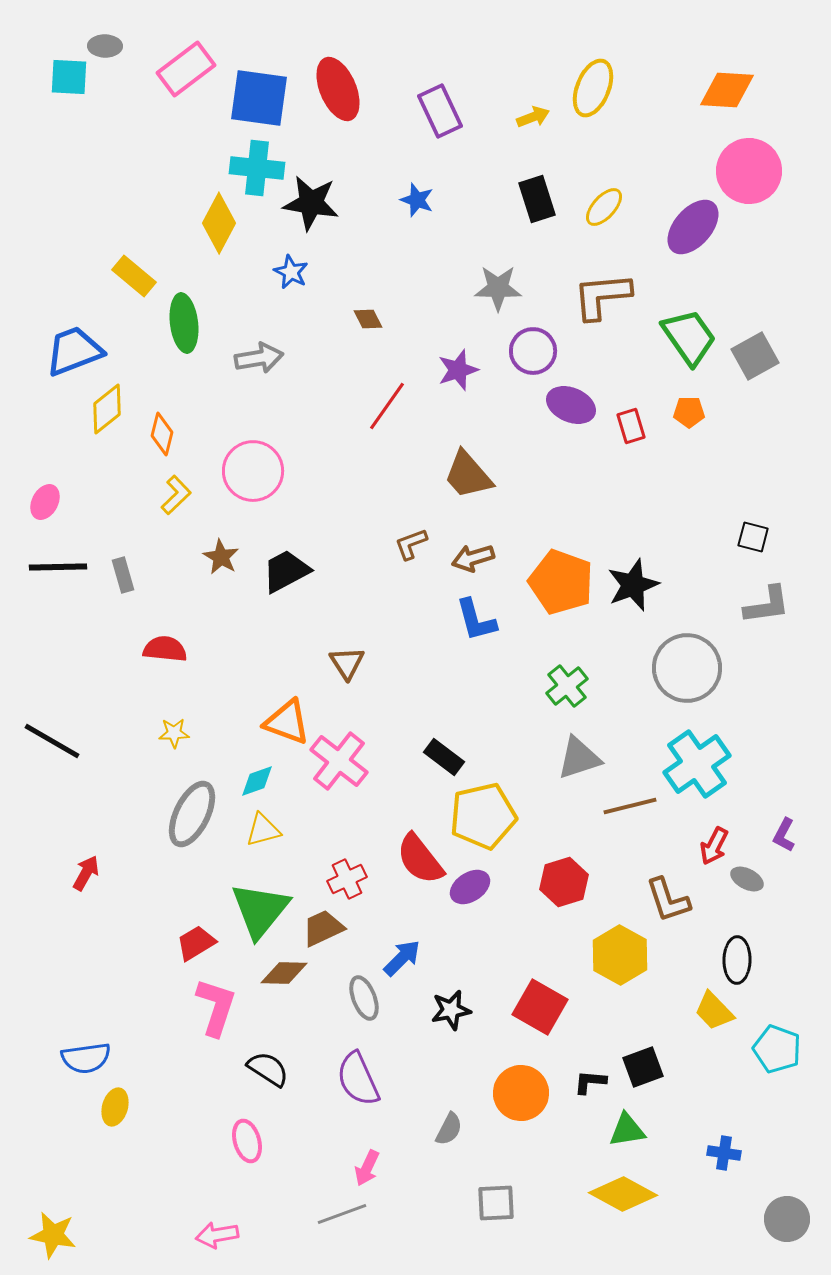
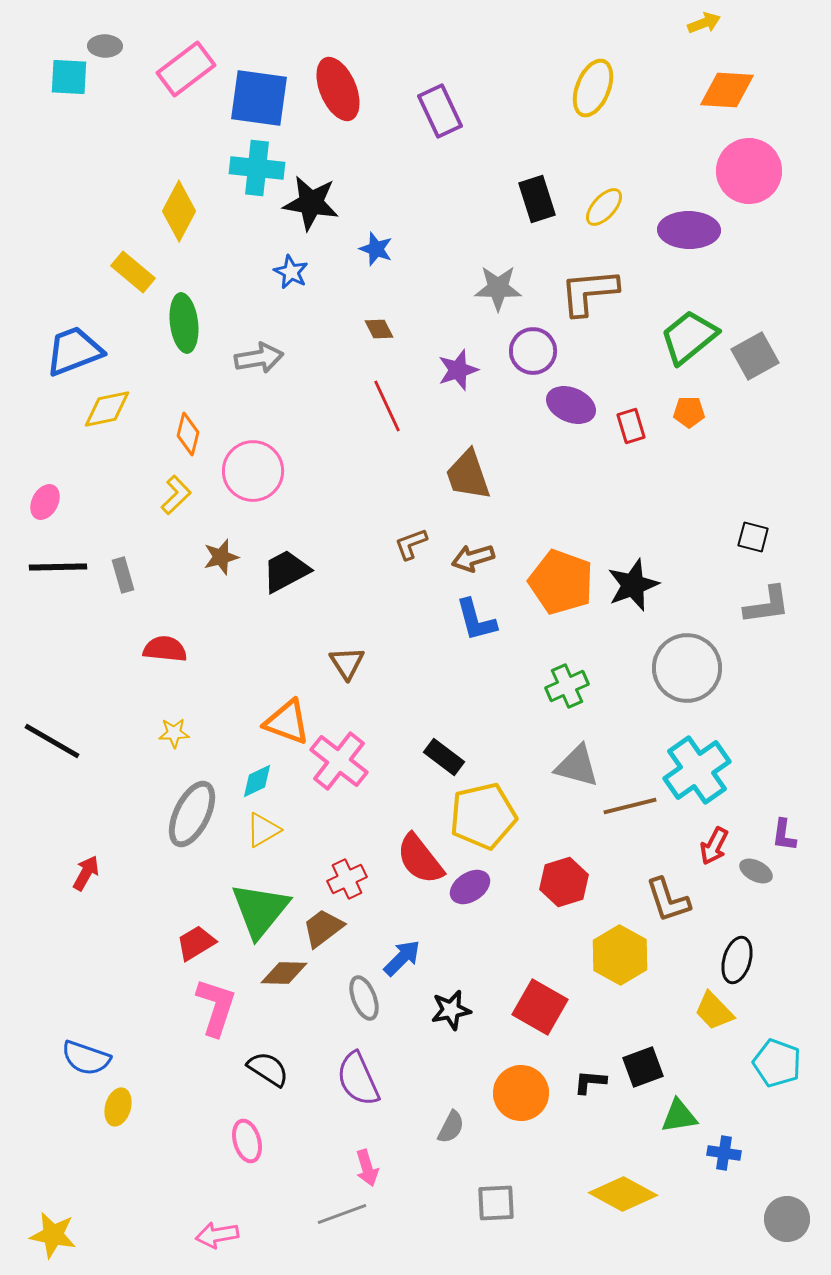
yellow arrow at (533, 117): moved 171 px right, 94 px up
blue star at (417, 200): moved 41 px left, 49 px down
yellow diamond at (219, 223): moved 40 px left, 12 px up
purple ellipse at (693, 227): moved 4 px left, 3 px down; rotated 50 degrees clockwise
yellow rectangle at (134, 276): moved 1 px left, 4 px up
brown L-shape at (602, 296): moved 13 px left, 4 px up
brown diamond at (368, 319): moved 11 px right, 10 px down
green trapezoid at (689, 337): rotated 94 degrees counterclockwise
red line at (387, 406): rotated 60 degrees counterclockwise
yellow diamond at (107, 409): rotated 27 degrees clockwise
orange diamond at (162, 434): moved 26 px right
brown trapezoid at (468, 475): rotated 22 degrees clockwise
brown star at (221, 557): rotated 27 degrees clockwise
green cross at (567, 686): rotated 15 degrees clockwise
gray triangle at (579, 758): moved 2 px left, 8 px down; rotated 33 degrees clockwise
cyan cross at (697, 764): moved 6 px down
cyan diamond at (257, 781): rotated 6 degrees counterclockwise
yellow triangle at (263, 830): rotated 15 degrees counterclockwise
purple L-shape at (784, 835): rotated 20 degrees counterclockwise
gray ellipse at (747, 879): moved 9 px right, 8 px up
brown trapezoid at (323, 928): rotated 12 degrees counterclockwise
black ellipse at (737, 960): rotated 15 degrees clockwise
cyan pentagon at (777, 1049): moved 14 px down
blue semicircle at (86, 1058): rotated 27 degrees clockwise
yellow ellipse at (115, 1107): moved 3 px right
gray semicircle at (449, 1129): moved 2 px right, 2 px up
green triangle at (627, 1130): moved 52 px right, 14 px up
pink arrow at (367, 1168): rotated 42 degrees counterclockwise
